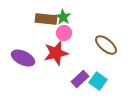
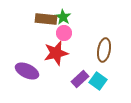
brown ellipse: moved 2 px left, 5 px down; rotated 60 degrees clockwise
purple ellipse: moved 4 px right, 13 px down
